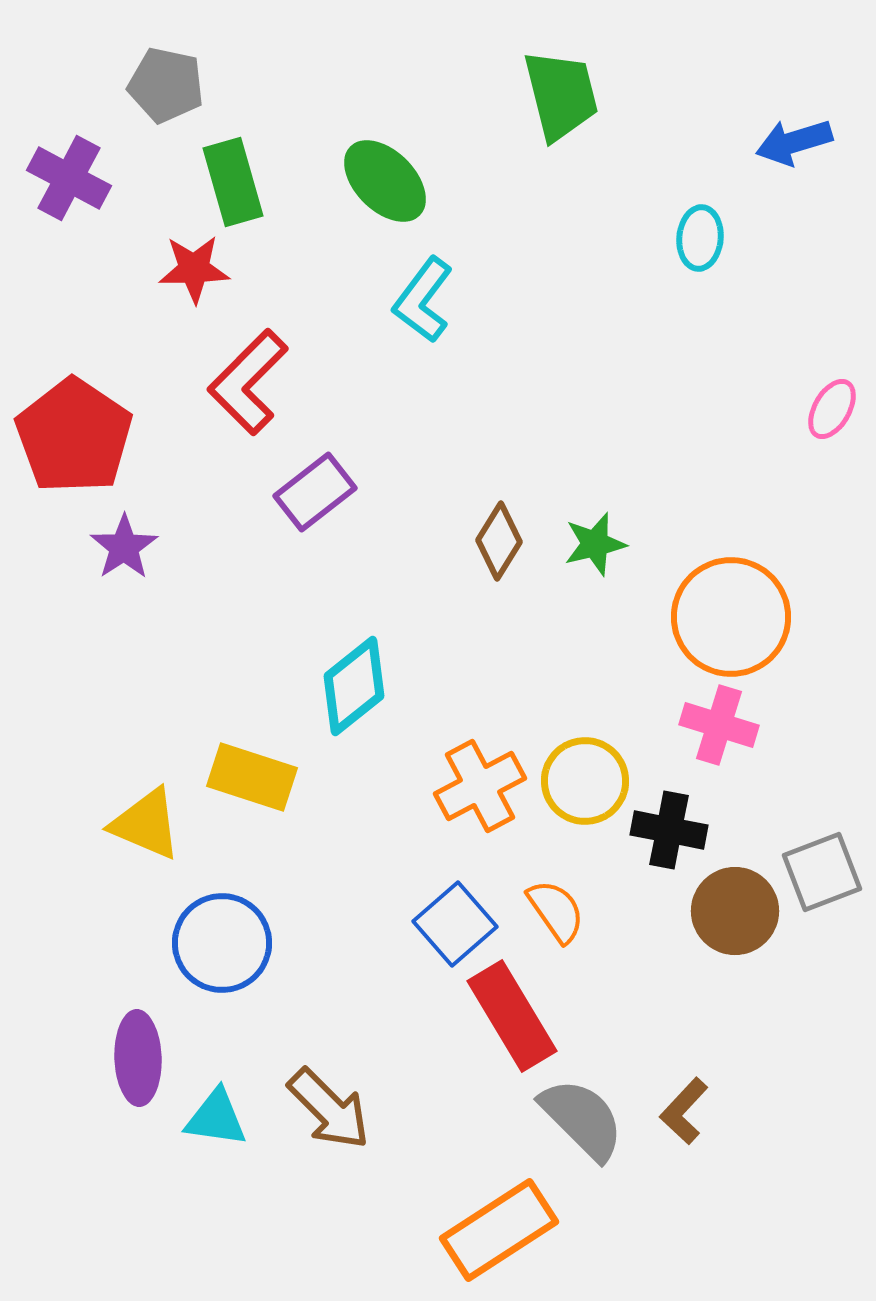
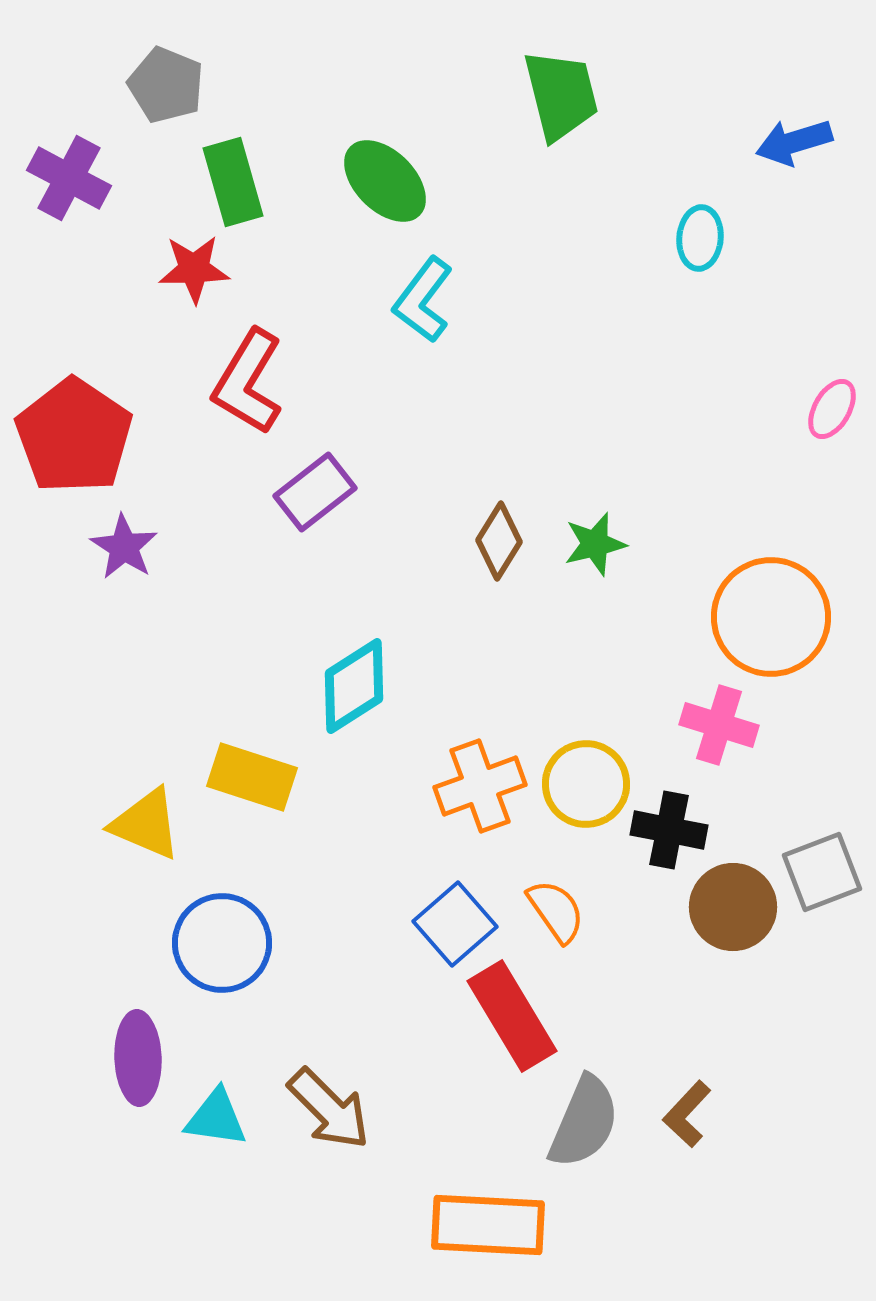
gray pentagon: rotated 10 degrees clockwise
red L-shape: rotated 14 degrees counterclockwise
purple star: rotated 6 degrees counterclockwise
orange circle: moved 40 px right
cyan diamond: rotated 6 degrees clockwise
yellow circle: moved 1 px right, 3 px down
orange cross: rotated 8 degrees clockwise
brown circle: moved 2 px left, 4 px up
brown L-shape: moved 3 px right, 3 px down
gray semicircle: moved 2 px right, 3 px down; rotated 68 degrees clockwise
orange rectangle: moved 11 px left, 5 px up; rotated 36 degrees clockwise
